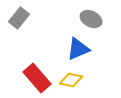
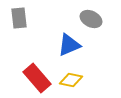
gray rectangle: rotated 45 degrees counterclockwise
blue triangle: moved 9 px left, 4 px up
